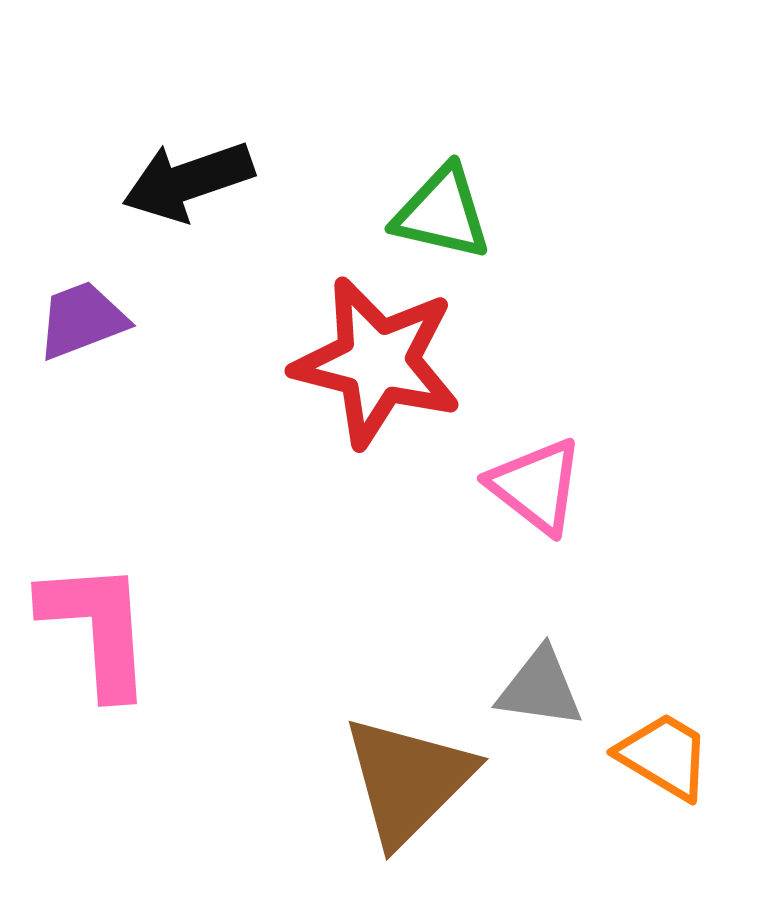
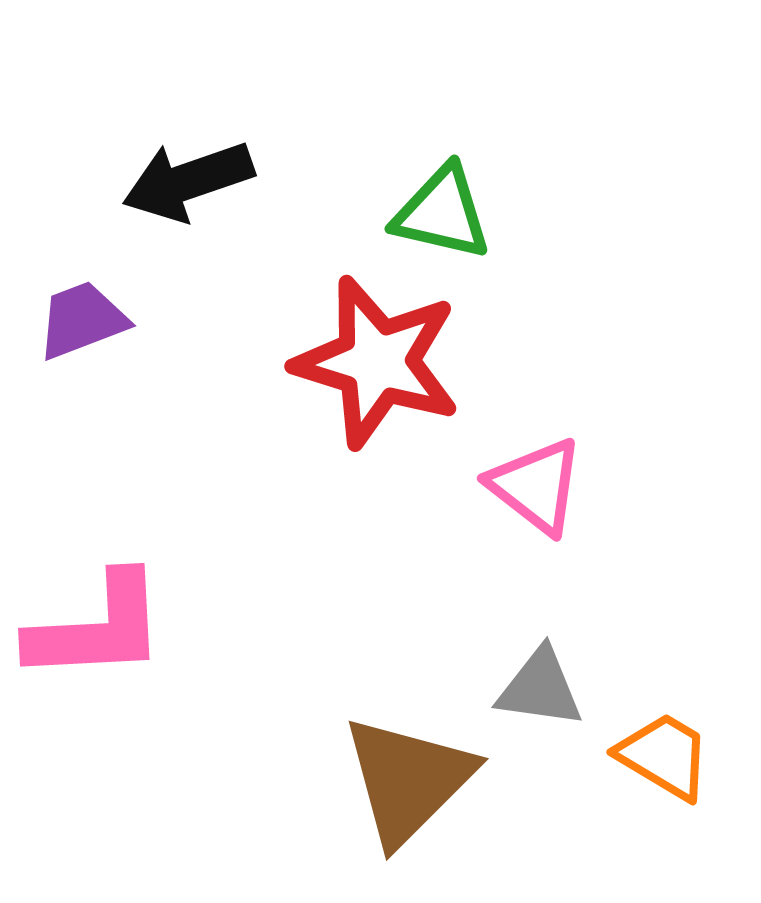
red star: rotated 3 degrees clockwise
pink L-shape: rotated 91 degrees clockwise
